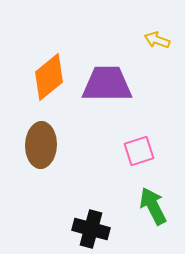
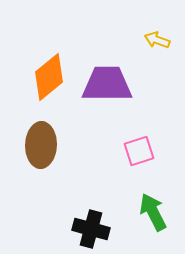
green arrow: moved 6 px down
